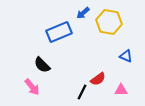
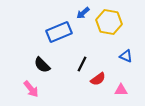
pink arrow: moved 1 px left, 2 px down
black line: moved 28 px up
